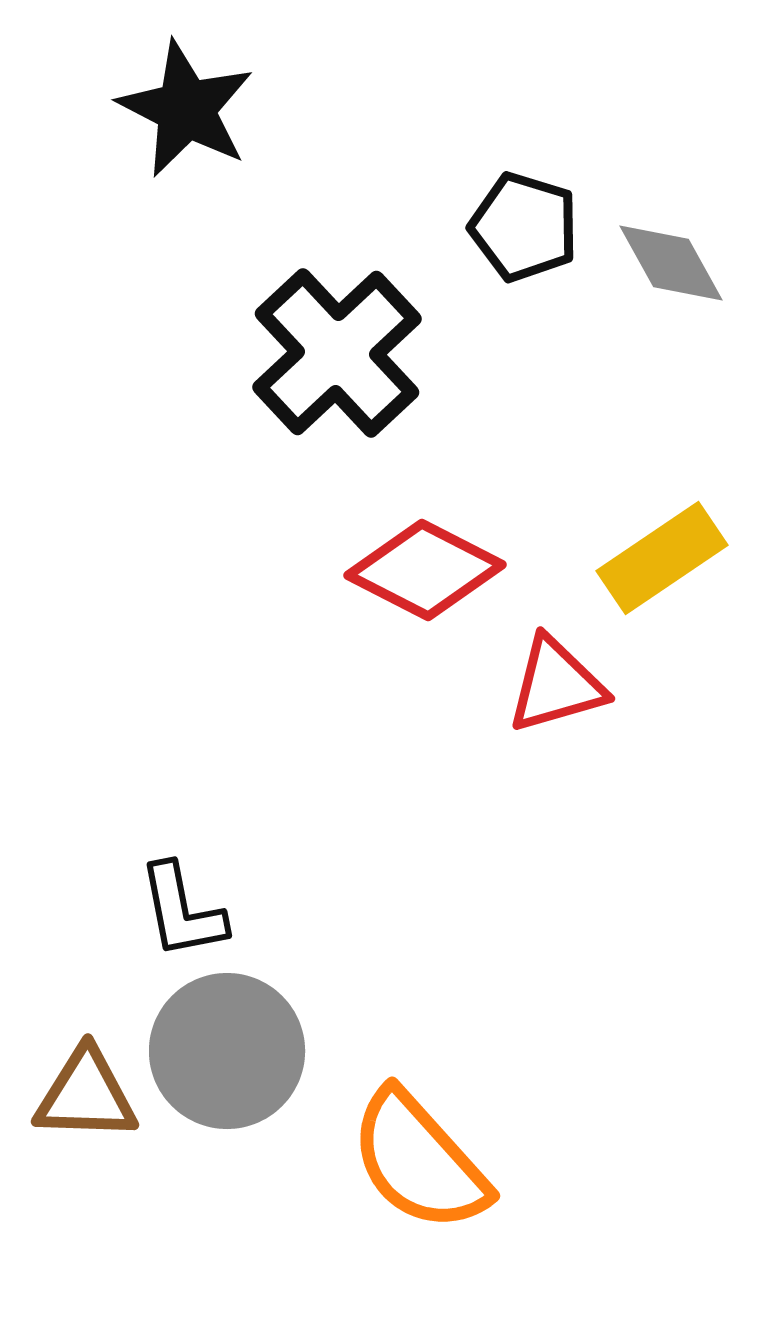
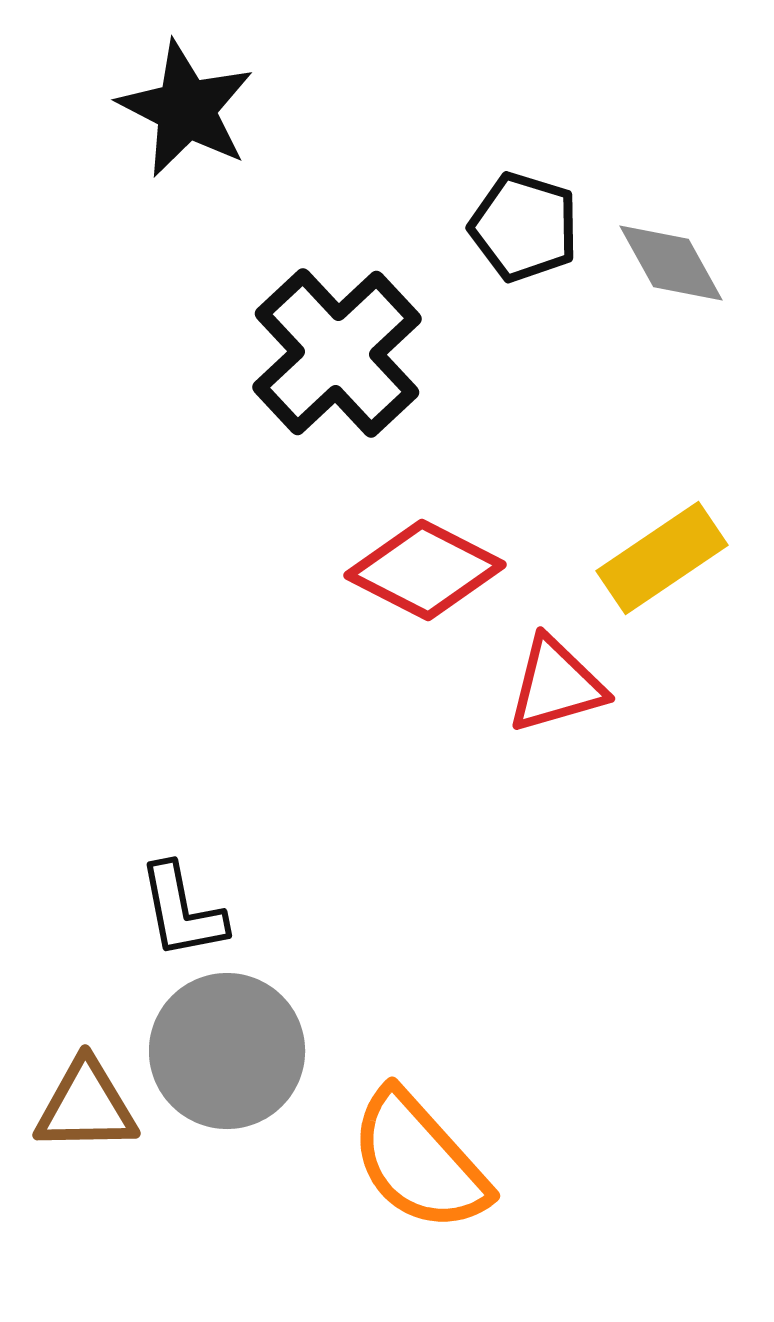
brown triangle: moved 11 px down; rotated 3 degrees counterclockwise
